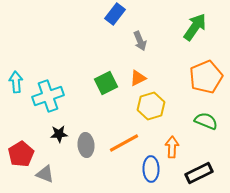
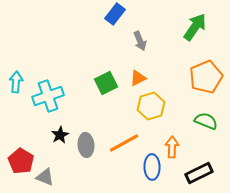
cyan arrow: rotated 10 degrees clockwise
black star: moved 1 px right, 1 px down; rotated 24 degrees counterclockwise
red pentagon: moved 7 px down; rotated 10 degrees counterclockwise
blue ellipse: moved 1 px right, 2 px up
gray triangle: moved 3 px down
